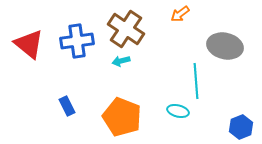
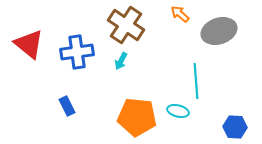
orange arrow: rotated 78 degrees clockwise
brown cross: moved 4 px up
blue cross: moved 11 px down
gray ellipse: moved 6 px left, 15 px up; rotated 32 degrees counterclockwise
cyan arrow: rotated 48 degrees counterclockwise
orange pentagon: moved 15 px right; rotated 15 degrees counterclockwise
blue hexagon: moved 6 px left; rotated 25 degrees clockwise
